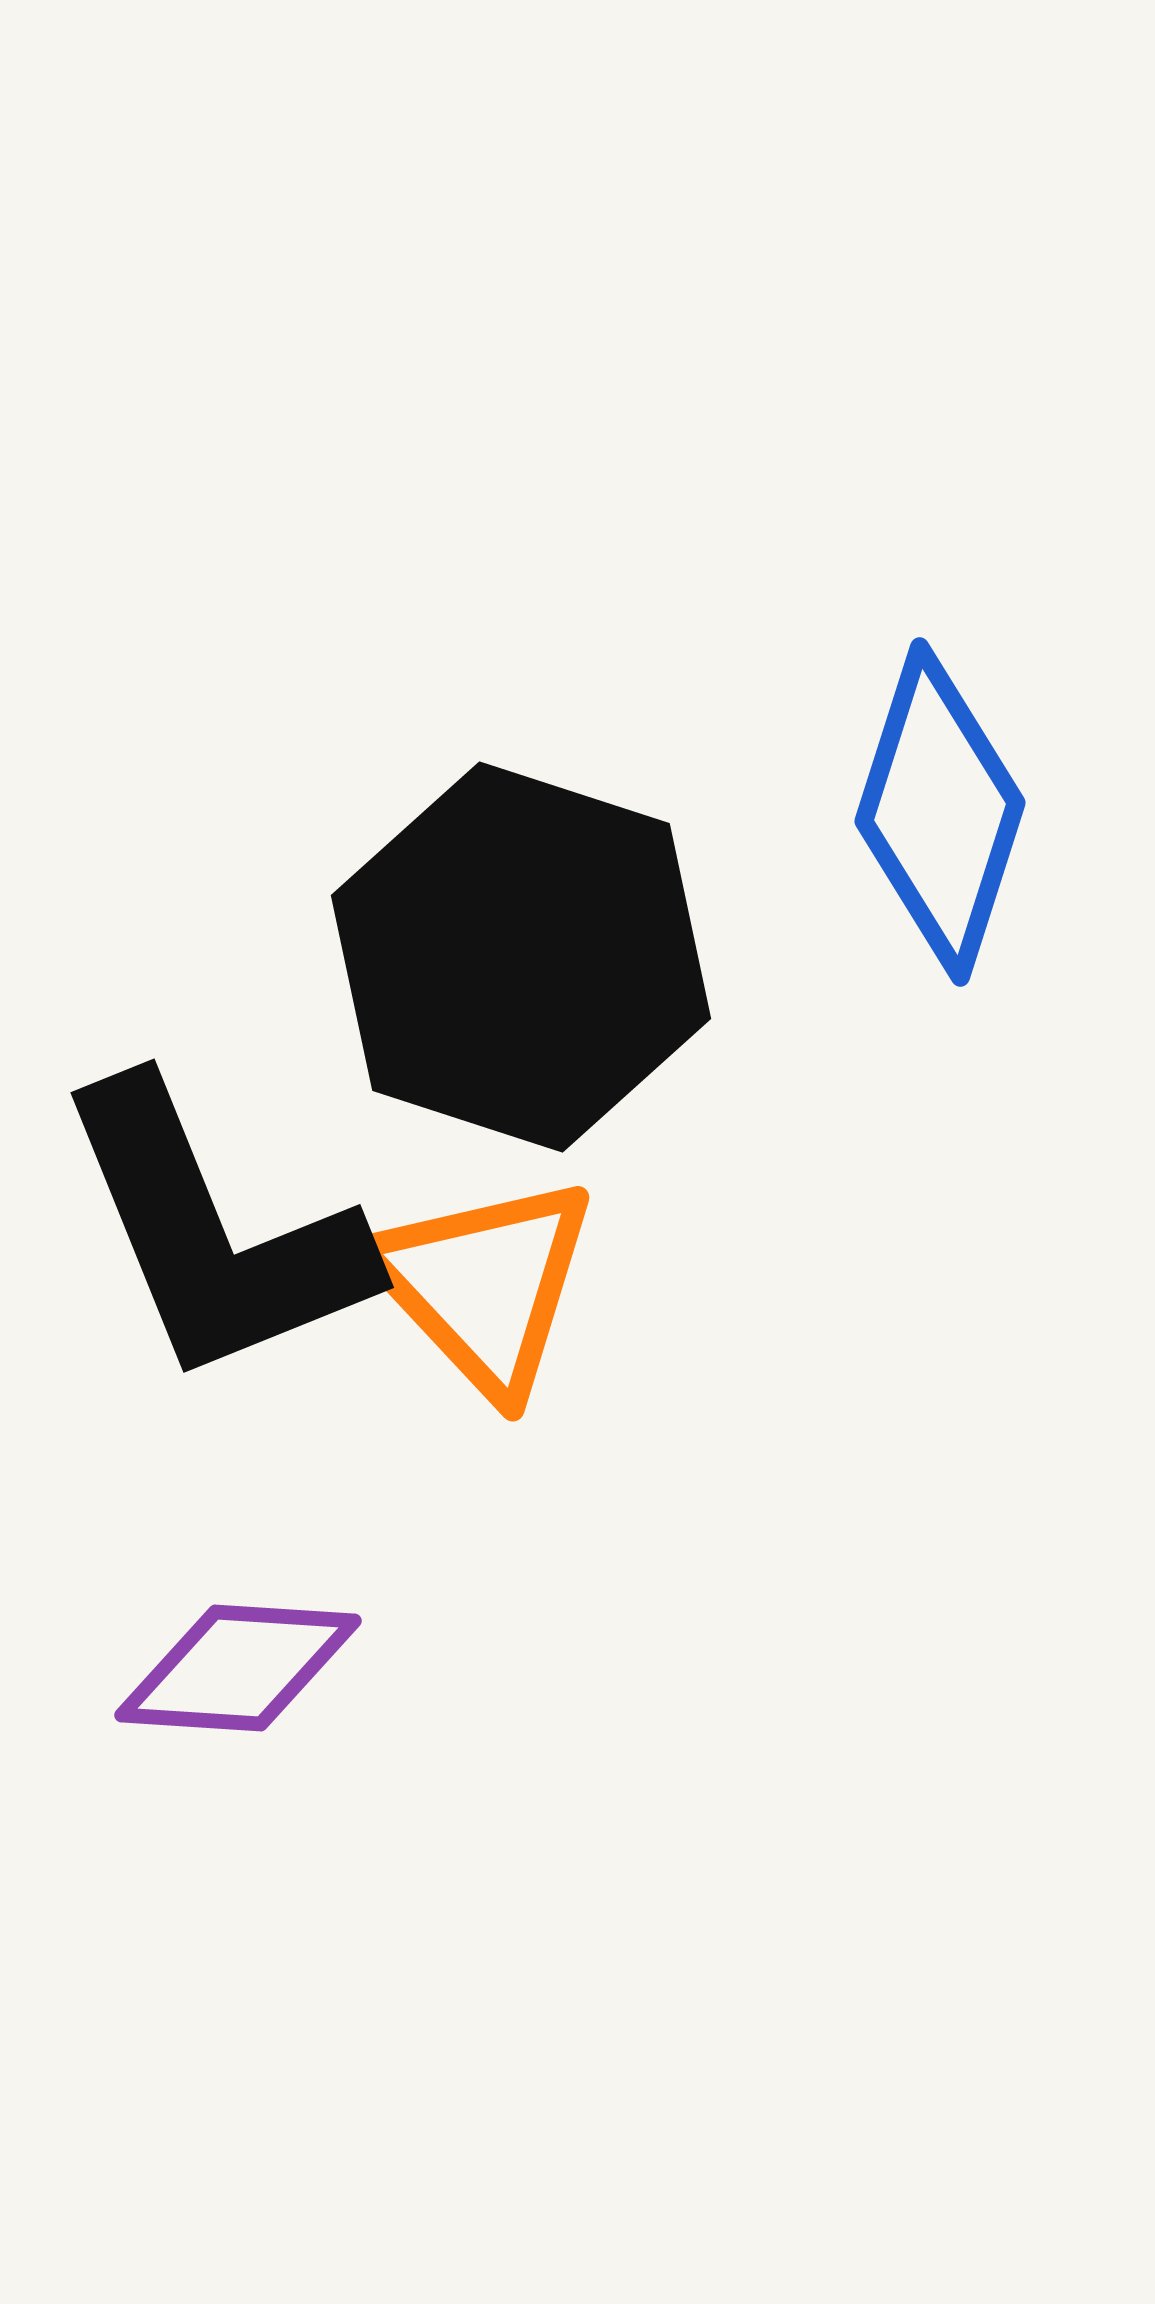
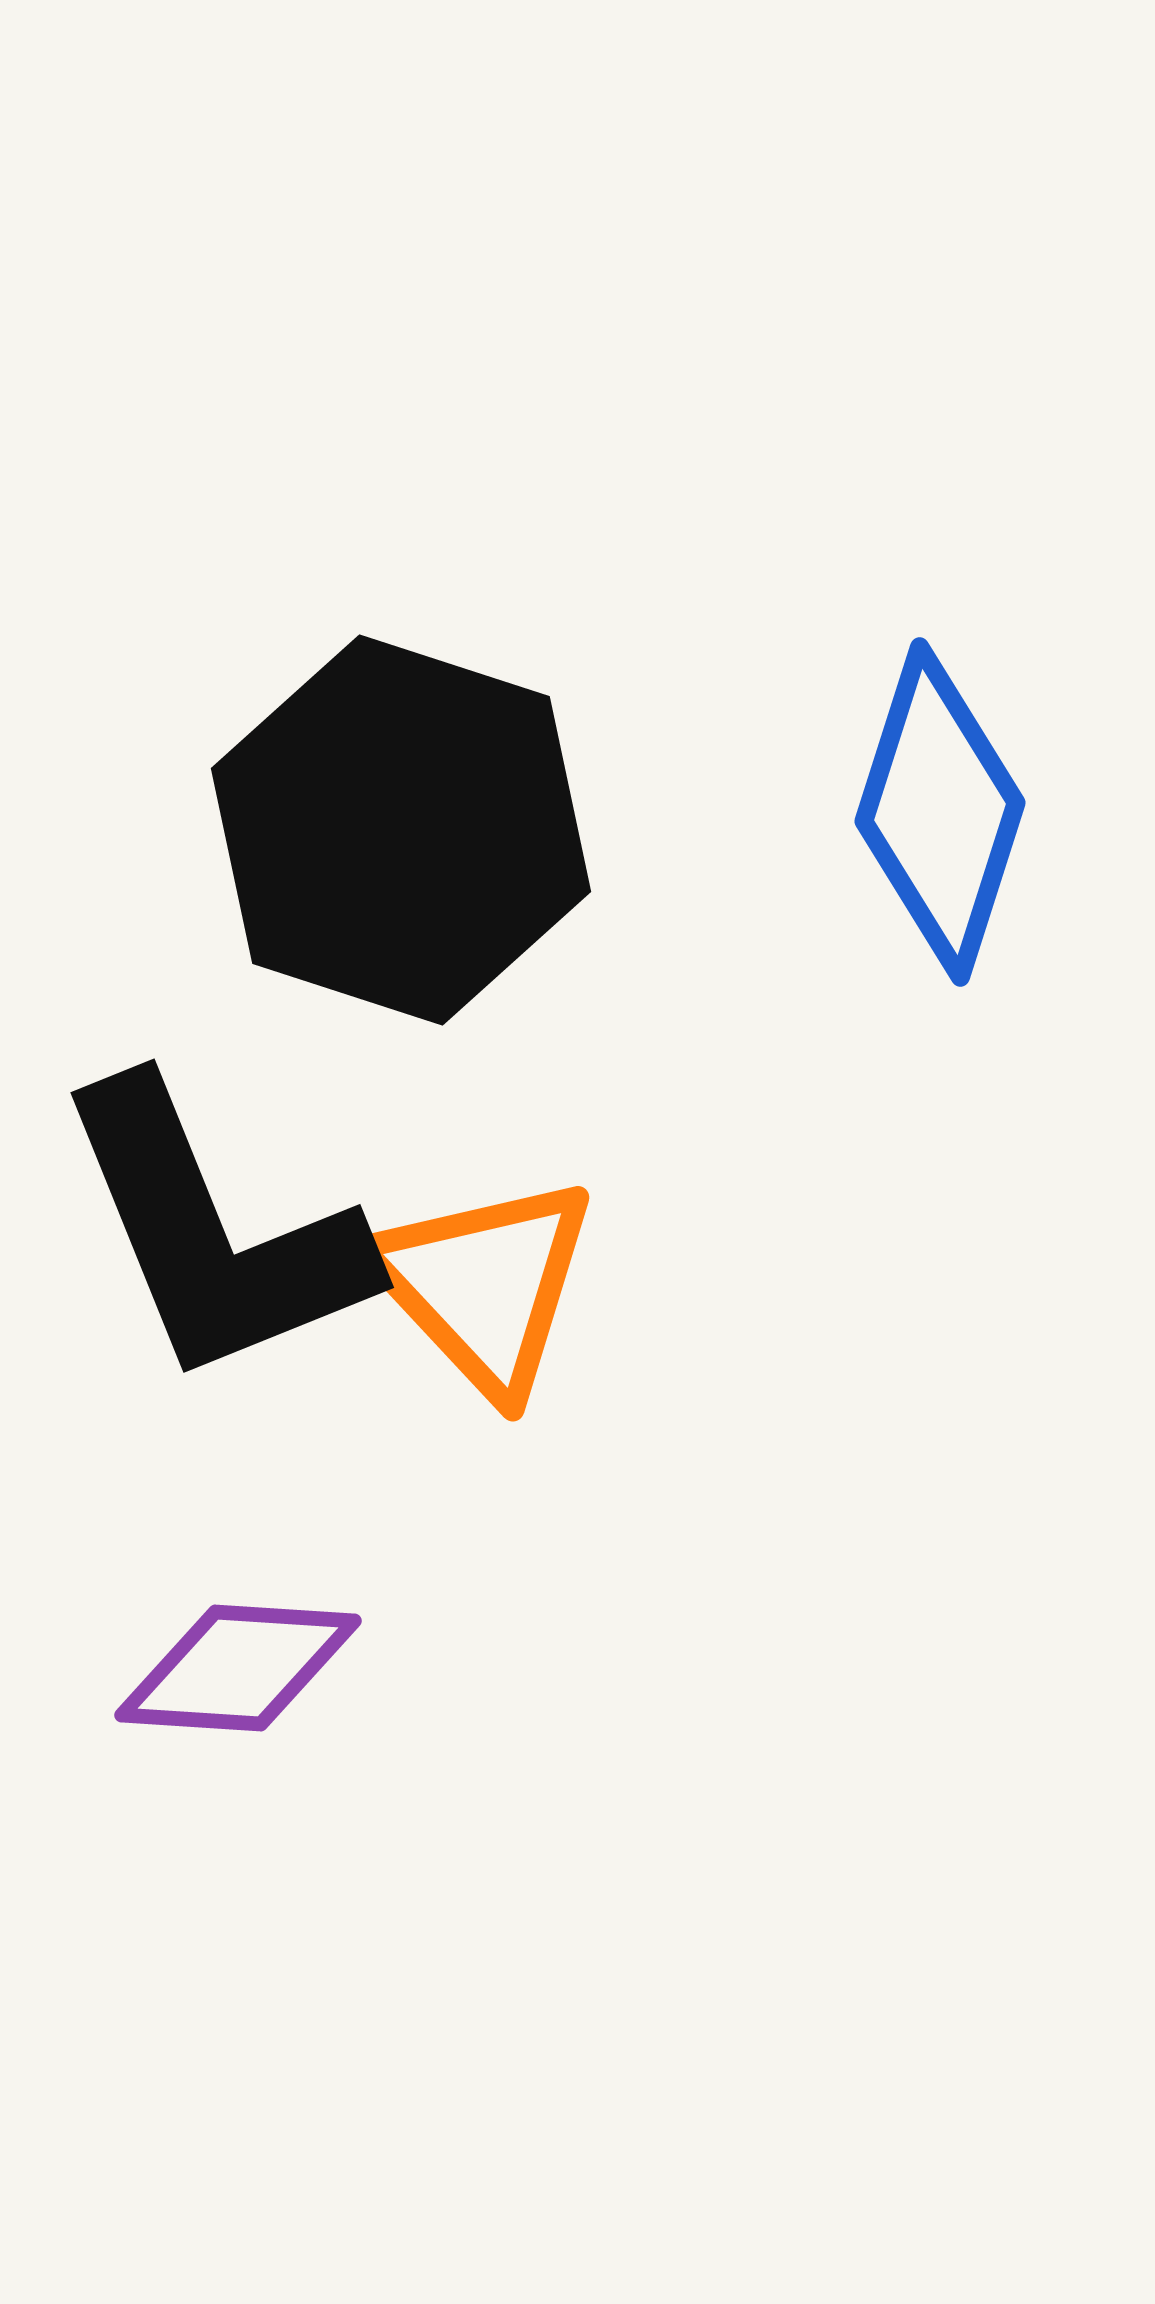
black hexagon: moved 120 px left, 127 px up
